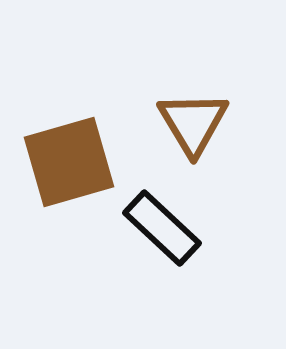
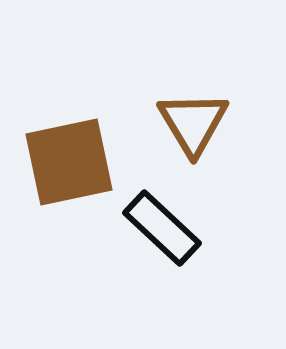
brown square: rotated 4 degrees clockwise
